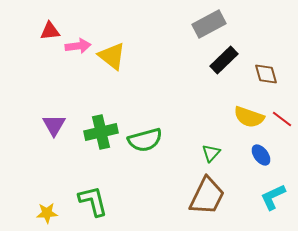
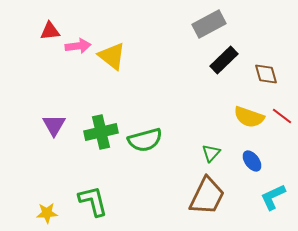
red line: moved 3 px up
blue ellipse: moved 9 px left, 6 px down
